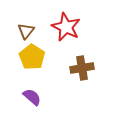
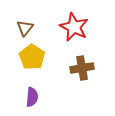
red star: moved 8 px right
brown triangle: moved 1 px left, 3 px up
purple semicircle: rotated 54 degrees clockwise
